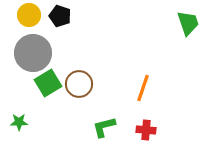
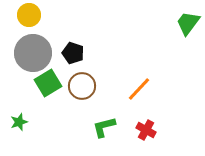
black pentagon: moved 13 px right, 37 px down
green trapezoid: rotated 124 degrees counterclockwise
brown circle: moved 3 px right, 2 px down
orange line: moved 4 px left, 1 px down; rotated 24 degrees clockwise
green star: rotated 18 degrees counterclockwise
red cross: rotated 24 degrees clockwise
